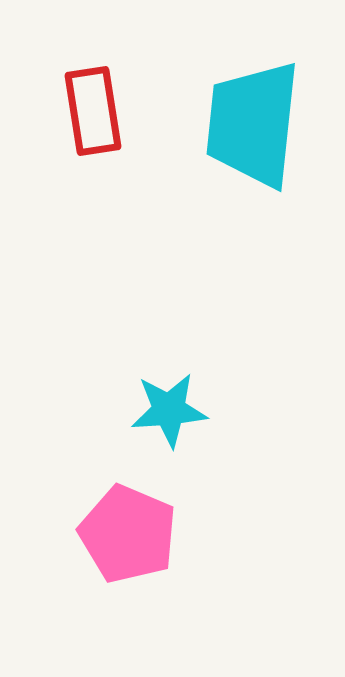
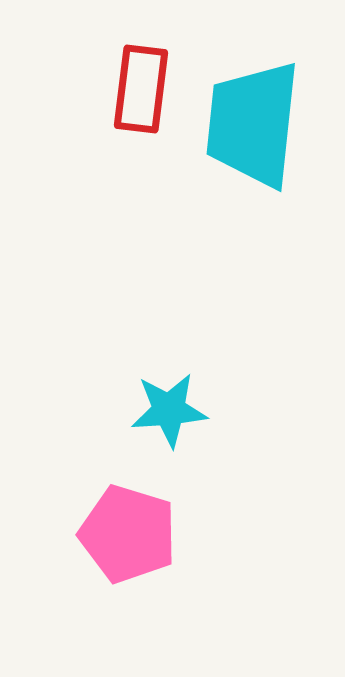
red rectangle: moved 48 px right, 22 px up; rotated 16 degrees clockwise
pink pentagon: rotated 6 degrees counterclockwise
